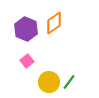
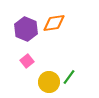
orange diamond: rotated 25 degrees clockwise
green line: moved 5 px up
